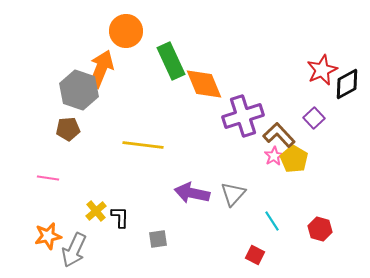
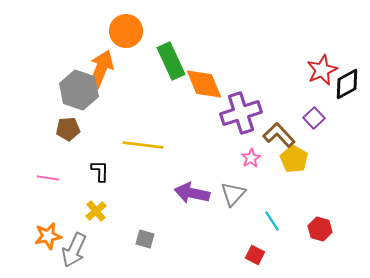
purple cross: moved 2 px left, 3 px up
pink star: moved 23 px left, 2 px down
black L-shape: moved 20 px left, 46 px up
gray square: moved 13 px left; rotated 24 degrees clockwise
